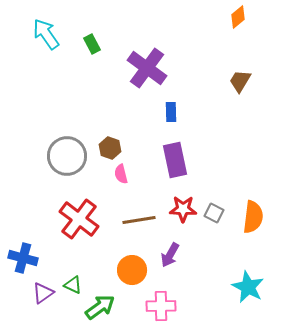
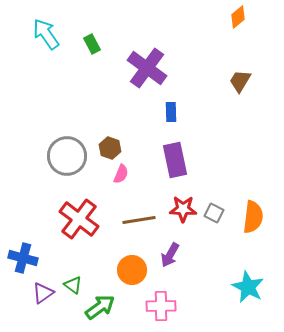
pink semicircle: rotated 144 degrees counterclockwise
green triangle: rotated 12 degrees clockwise
